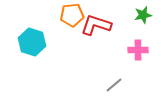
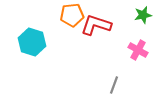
pink cross: rotated 30 degrees clockwise
gray line: rotated 30 degrees counterclockwise
